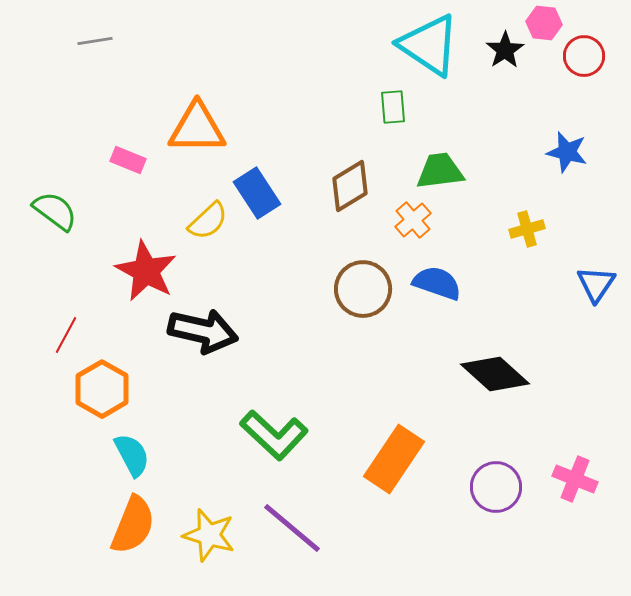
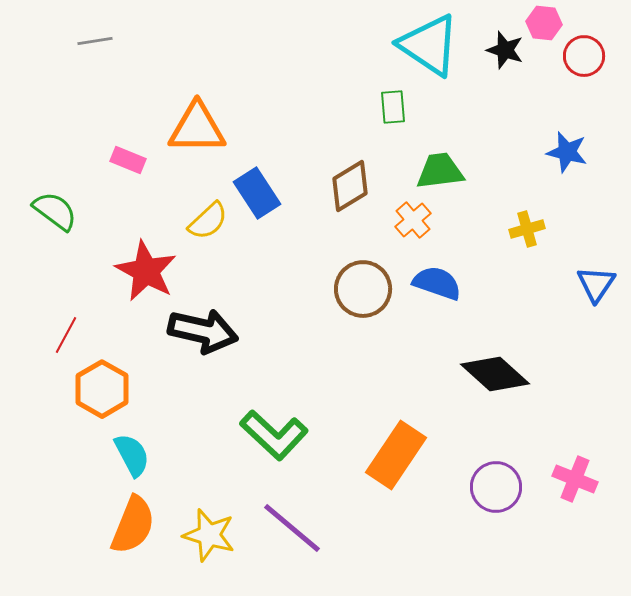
black star: rotated 21 degrees counterclockwise
orange rectangle: moved 2 px right, 4 px up
